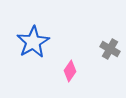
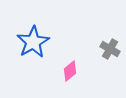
pink diamond: rotated 15 degrees clockwise
